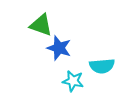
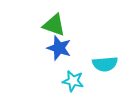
green triangle: moved 13 px right
cyan semicircle: moved 3 px right, 2 px up
